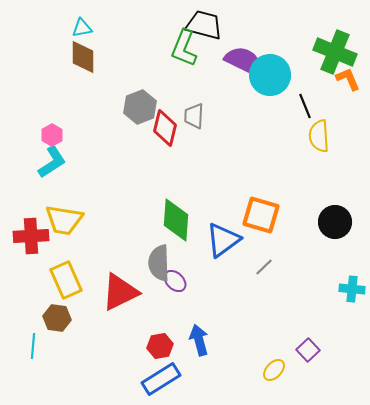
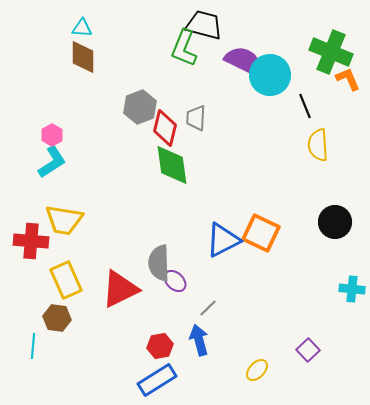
cyan triangle: rotated 15 degrees clockwise
green cross: moved 4 px left
gray trapezoid: moved 2 px right, 2 px down
yellow semicircle: moved 1 px left, 9 px down
orange square: moved 18 px down; rotated 9 degrees clockwise
green diamond: moved 4 px left, 55 px up; rotated 12 degrees counterclockwise
red cross: moved 5 px down; rotated 8 degrees clockwise
blue triangle: rotated 9 degrees clockwise
gray line: moved 56 px left, 41 px down
red triangle: moved 3 px up
yellow ellipse: moved 17 px left
blue rectangle: moved 4 px left, 1 px down
